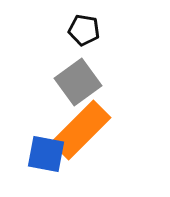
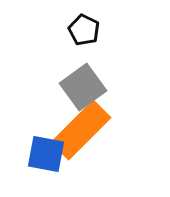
black pentagon: rotated 16 degrees clockwise
gray square: moved 5 px right, 5 px down
